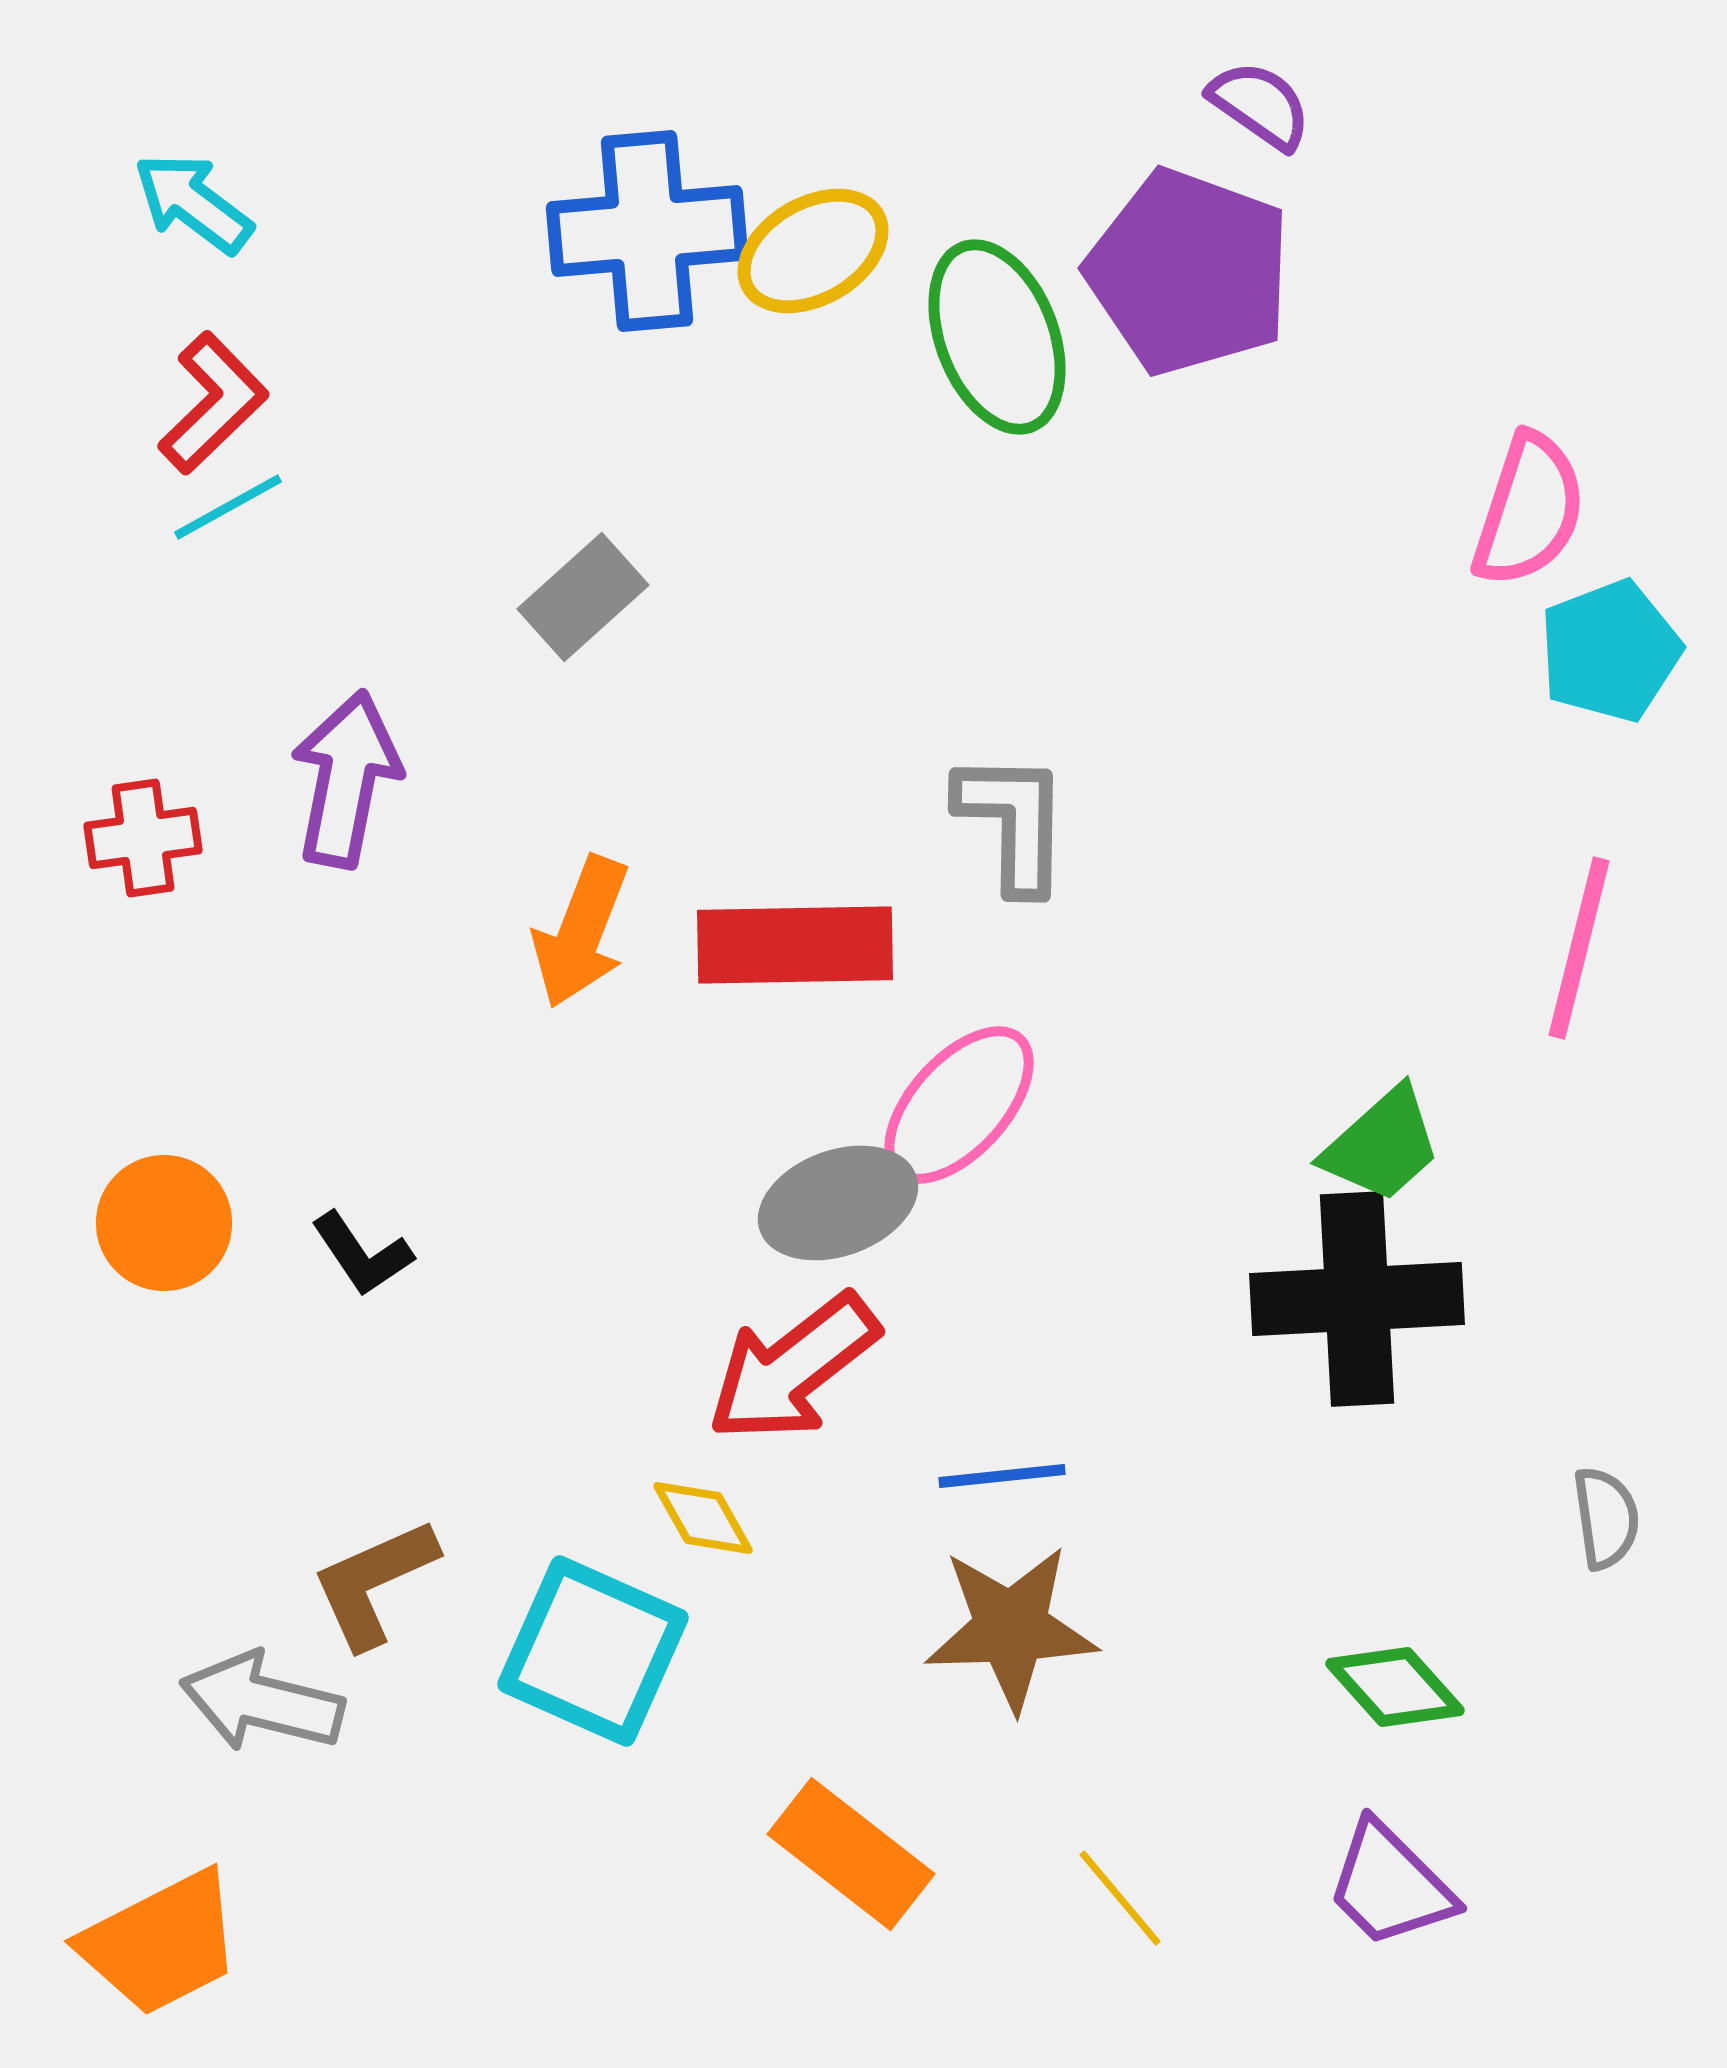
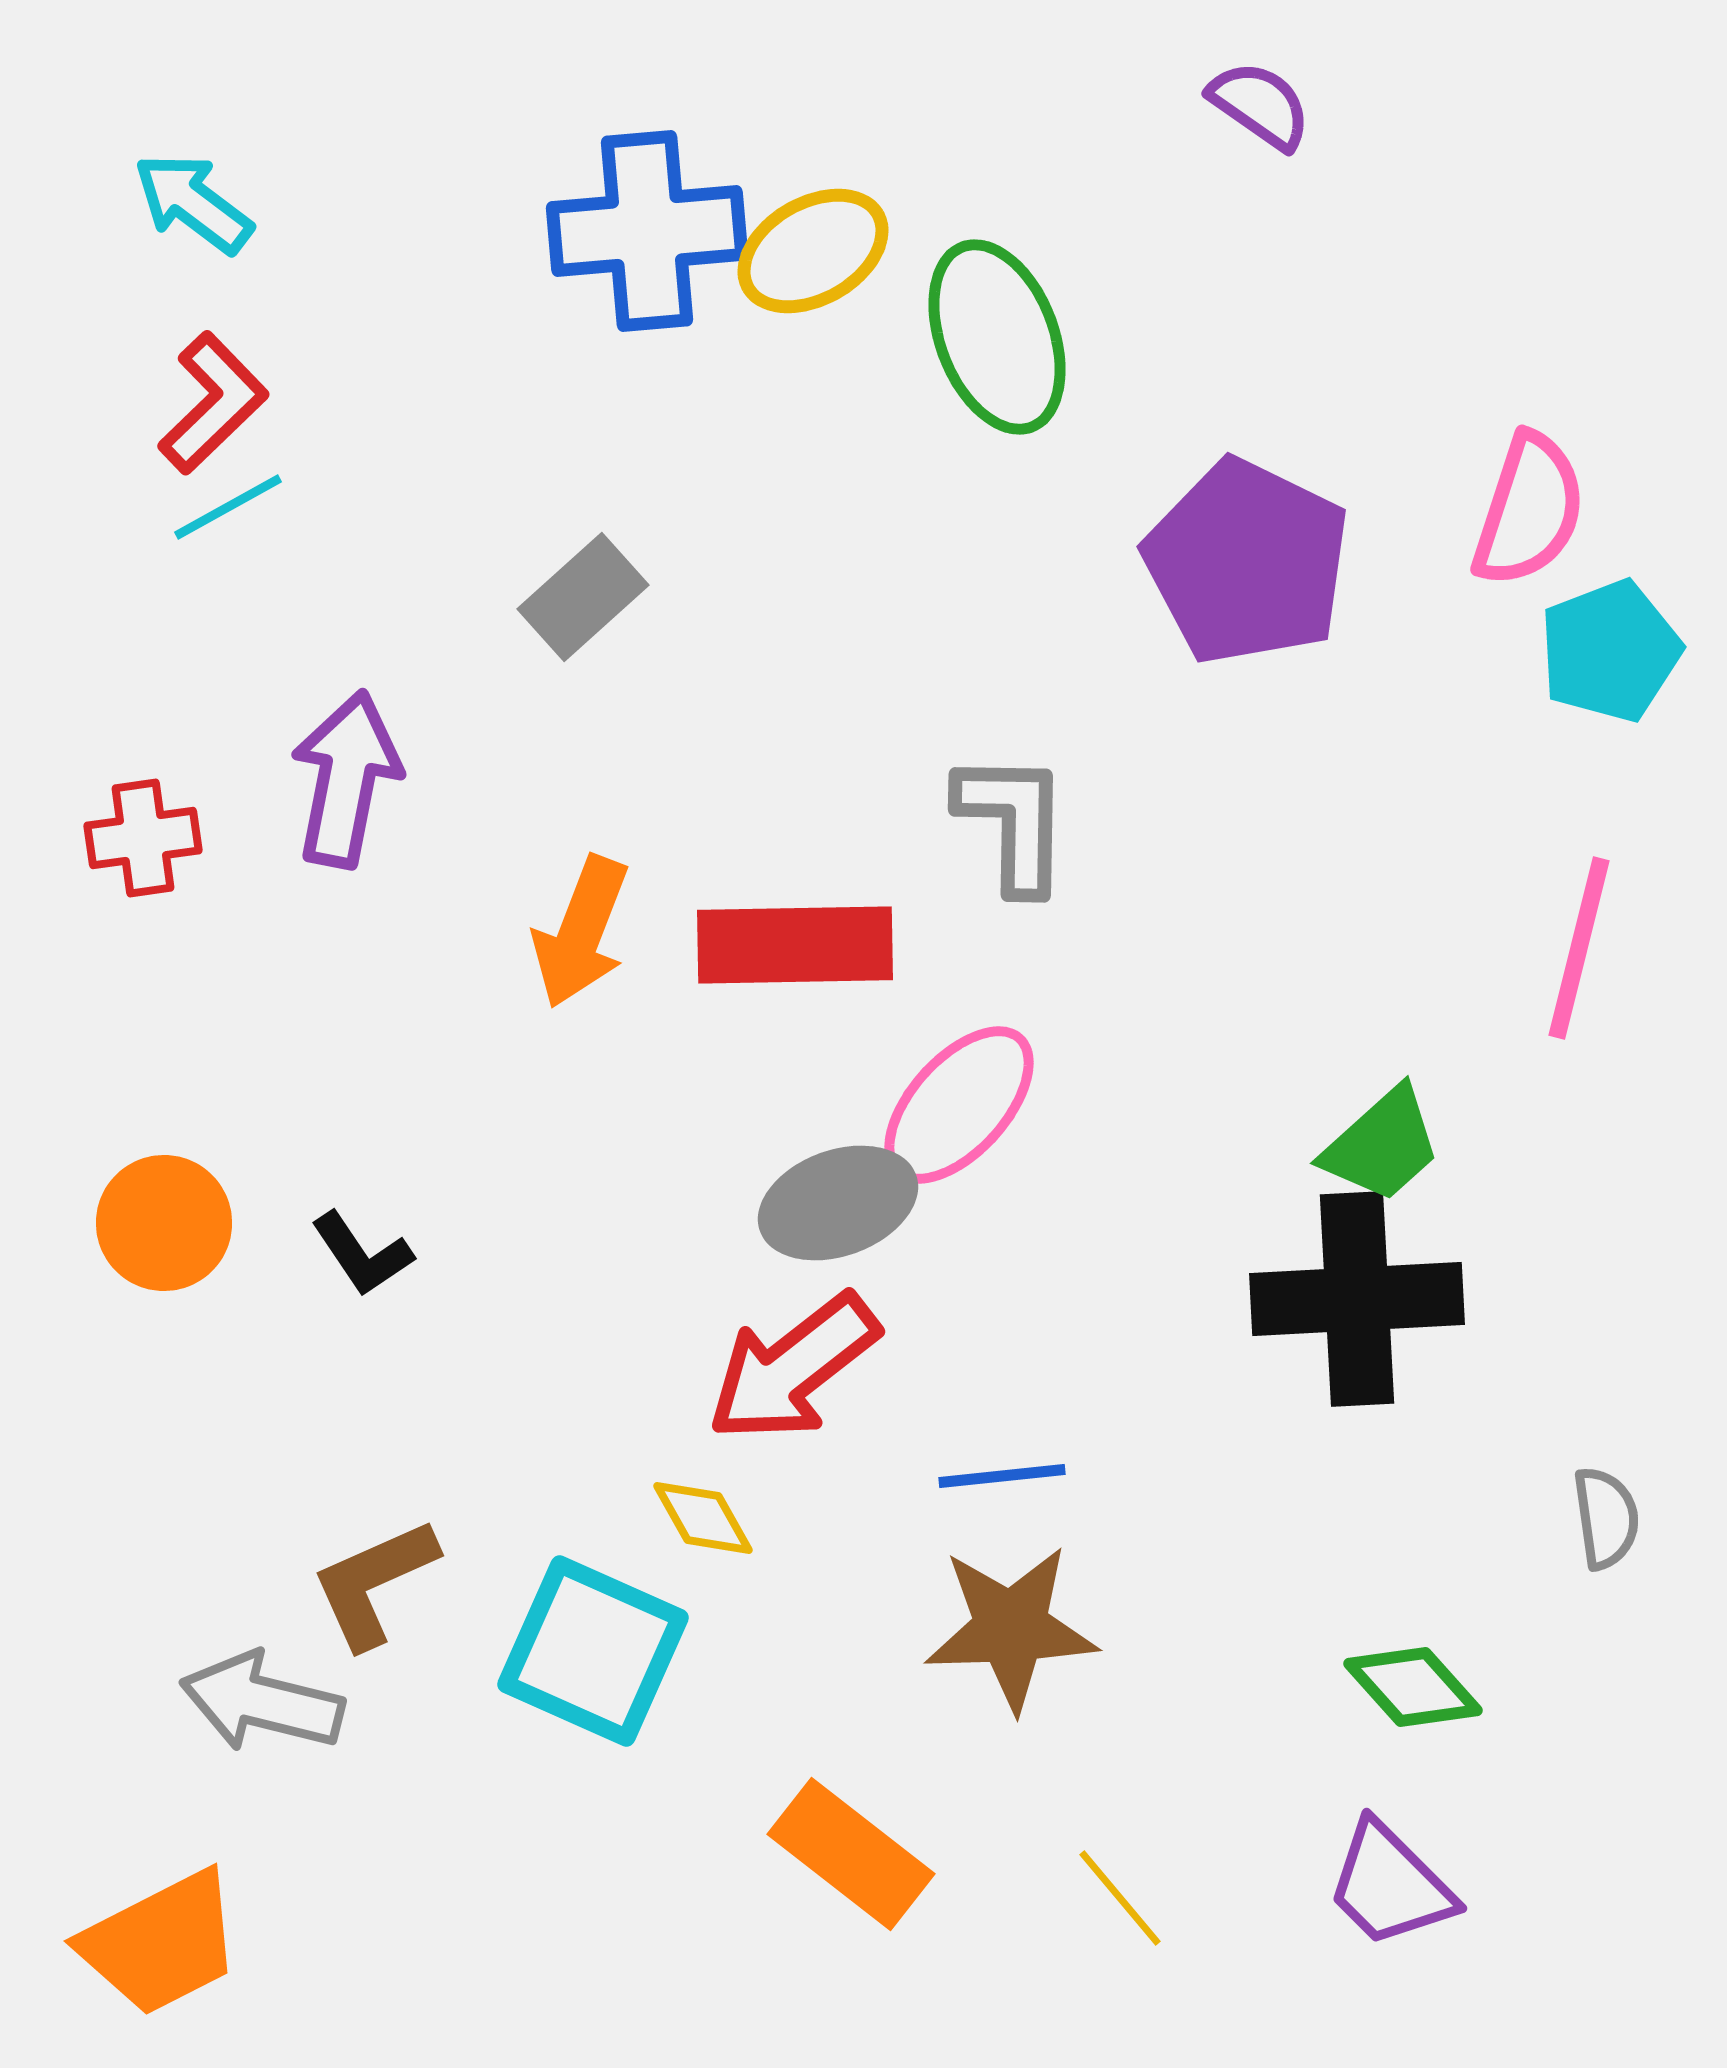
purple pentagon: moved 58 px right, 290 px down; rotated 6 degrees clockwise
green diamond: moved 18 px right
